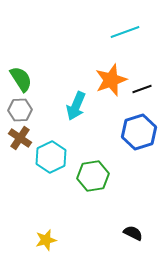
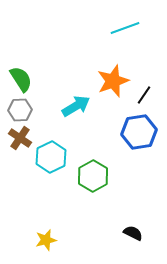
cyan line: moved 4 px up
orange star: moved 2 px right, 1 px down
black line: moved 2 px right, 6 px down; rotated 36 degrees counterclockwise
cyan arrow: rotated 144 degrees counterclockwise
blue hexagon: rotated 8 degrees clockwise
green hexagon: rotated 20 degrees counterclockwise
